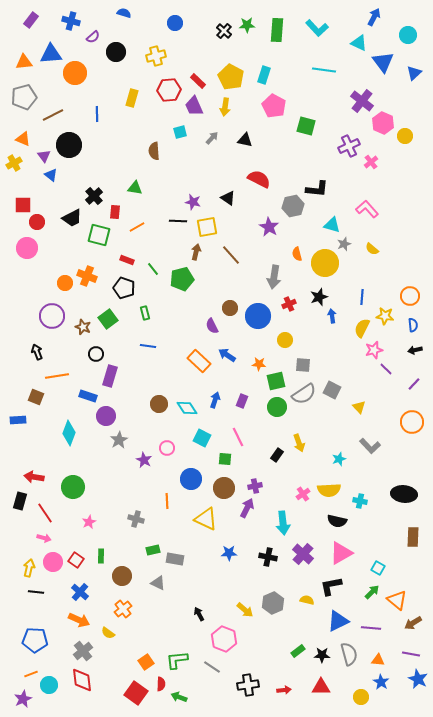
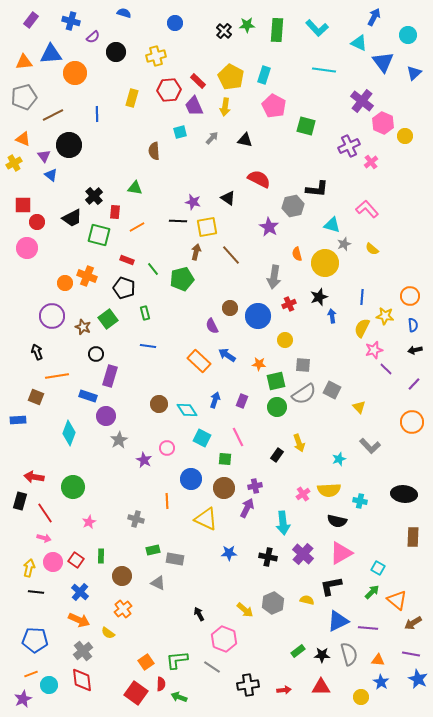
cyan diamond at (187, 408): moved 2 px down
purple line at (371, 628): moved 3 px left
